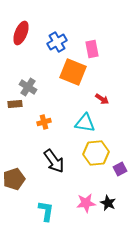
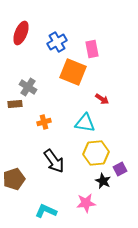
black star: moved 5 px left, 22 px up
cyan L-shape: rotated 75 degrees counterclockwise
